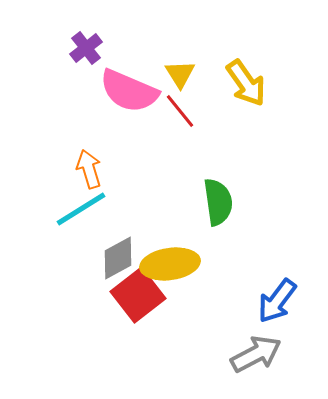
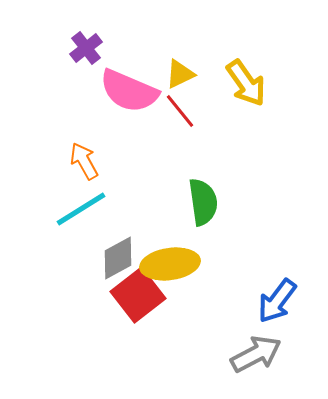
yellow triangle: rotated 36 degrees clockwise
orange arrow: moved 5 px left, 8 px up; rotated 12 degrees counterclockwise
green semicircle: moved 15 px left
